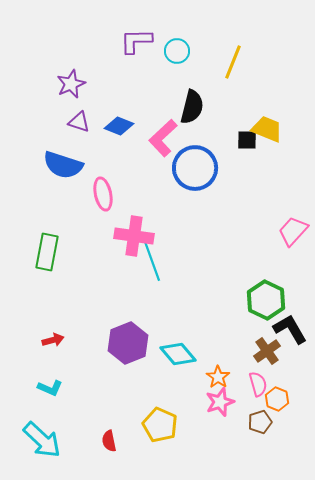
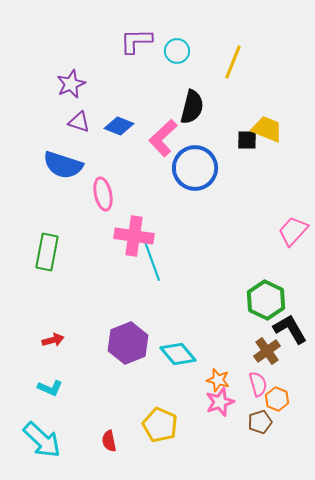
orange star: moved 3 px down; rotated 20 degrees counterclockwise
